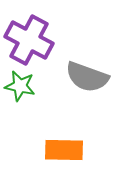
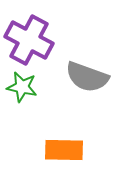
green star: moved 2 px right, 1 px down
